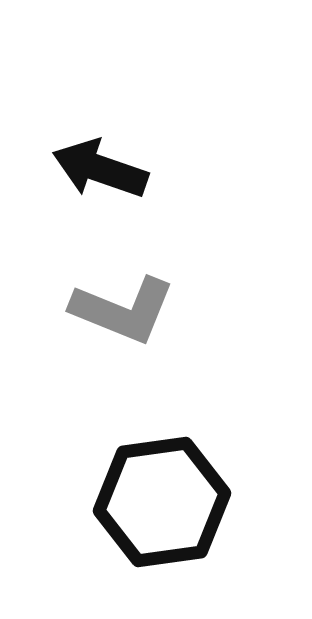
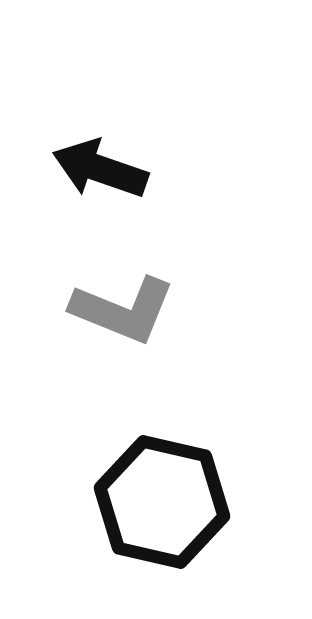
black hexagon: rotated 21 degrees clockwise
